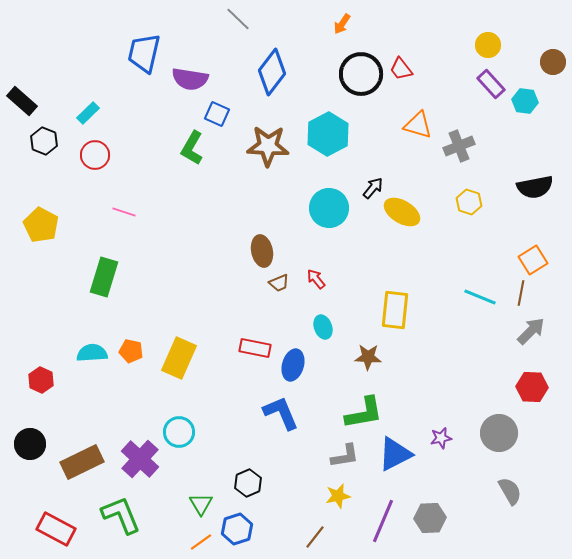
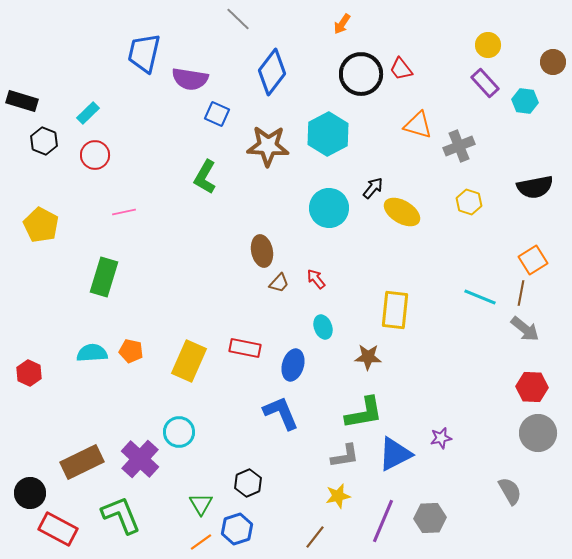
purple rectangle at (491, 84): moved 6 px left, 1 px up
black rectangle at (22, 101): rotated 24 degrees counterclockwise
green L-shape at (192, 148): moved 13 px right, 29 px down
pink line at (124, 212): rotated 30 degrees counterclockwise
brown trapezoid at (279, 283): rotated 25 degrees counterclockwise
gray arrow at (531, 331): moved 6 px left, 2 px up; rotated 84 degrees clockwise
red rectangle at (255, 348): moved 10 px left
yellow rectangle at (179, 358): moved 10 px right, 3 px down
red hexagon at (41, 380): moved 12 px left, 7 px up
gray circle at (499, 433): moved 39 px right
black circle at (30, 444): moved 49 px down
red rectangle at (56, 529): moved 2 px right
